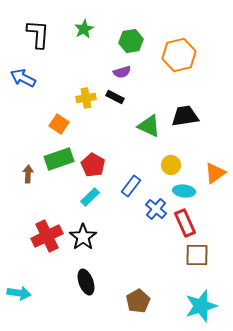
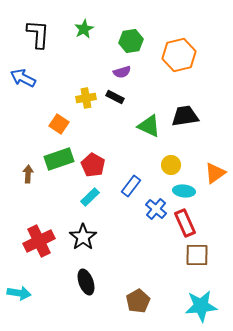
red cross: moved 8 px left, 5 px down
cyan star: rotated 12 degrees clockwise
